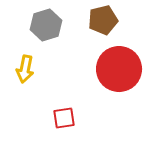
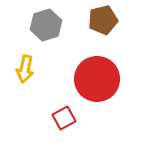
red circle: moved 22 px left, 10 px down
red square: rotated 20 degrees counterclockwise
